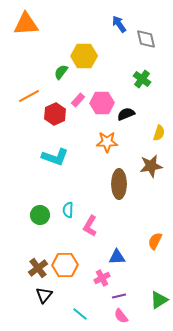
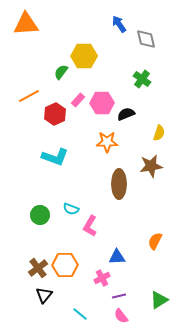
cyan semicircle: moved 3 px right, 1 px up; rotated 70 degrees counterclockwise
